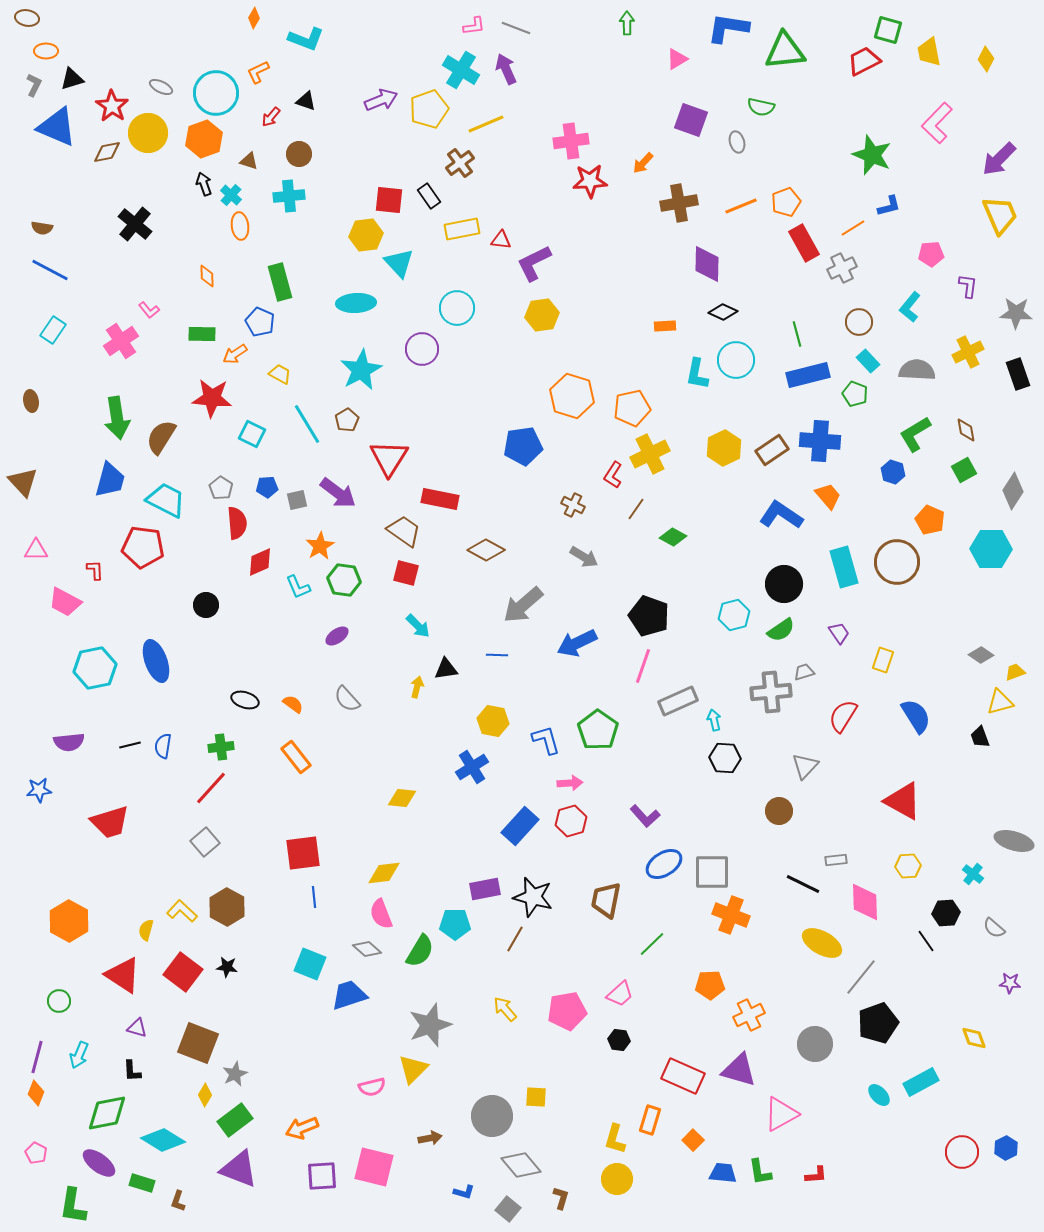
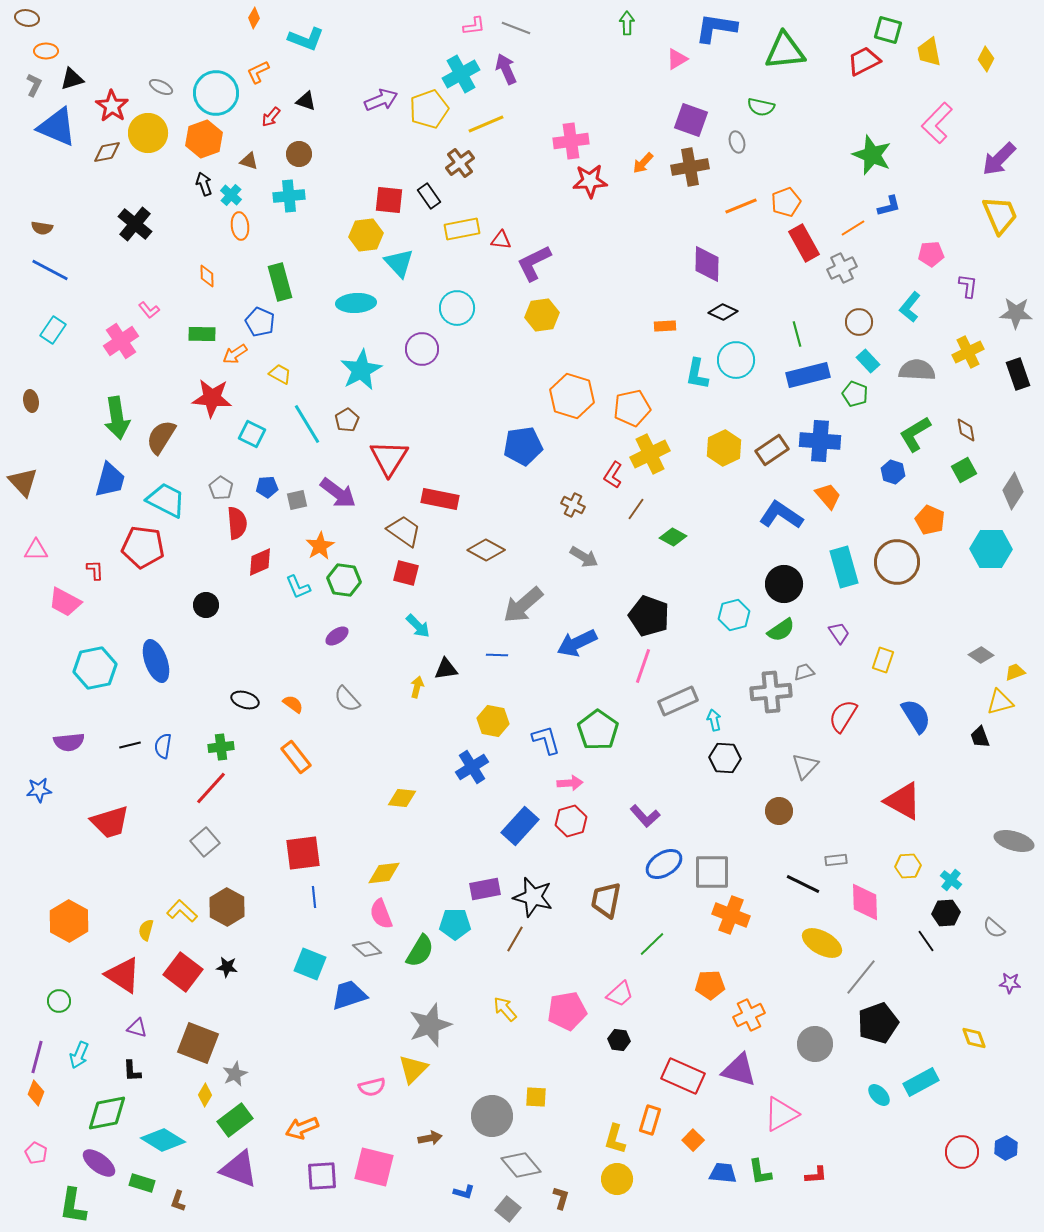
blue L-shape at (728, 28): moved 12 px left
cyan cross at (461, 70): moved 4 px down; rotated 30 degrees clockwise
brown cross at (679, 203): moved 11 px right, 36 px up
cyan cross at (973, 874): moved 22 px left, 6 px down
